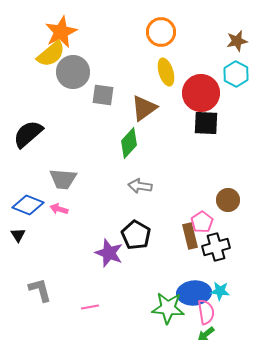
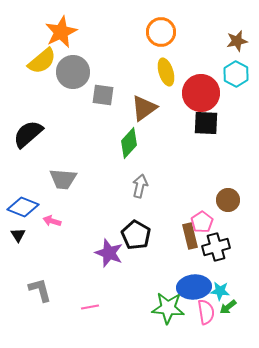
yellow semicircle: moved 9 px left, 7 px down
gray arrow: rotated 95 degrees clockwise
blue diamond: moved 5 px left, 2 px down
pink arrow: moved 7 px left, 12 px down
blue ellipse: moved 6 px up
green arrow: moved 22 px right, 27 px up
